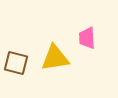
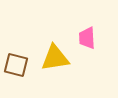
brown square: moved 2 px down
